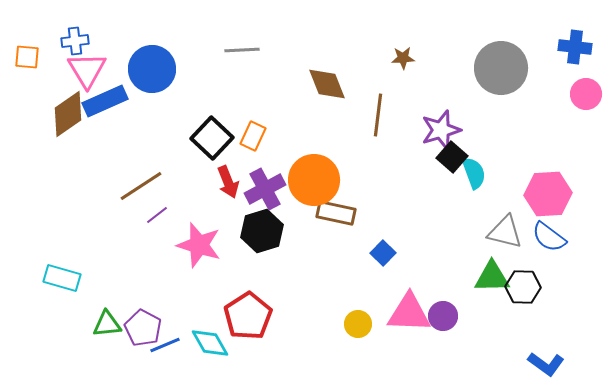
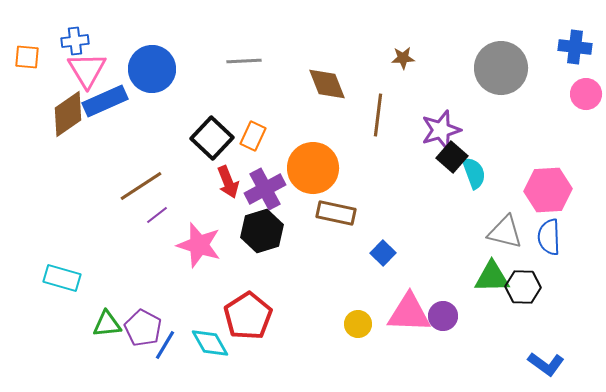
gray line at (242, 50): moved 2 px right, 11 px down
orange circle at (314, 180): moved 1 px left, 12 px up
pink hexagon at (548, 194): moved 4 px up
blue semicircle at (549, 237): rotated 51 degrees clockwise
blue line at (165, 345): rotated 36 degrees counterclockwise
